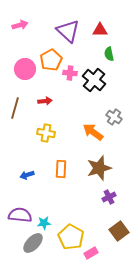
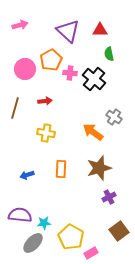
black cross: moved 1 px up
